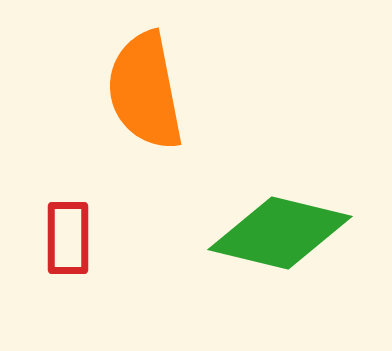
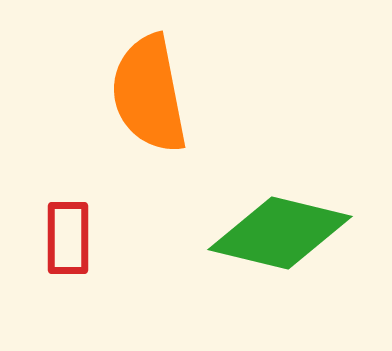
orange semicircle: moved 4 px right, 3 px down
